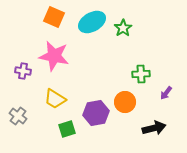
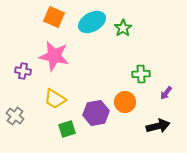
gray cross: moved 3 px left
black arrow: moved 4 px right, 2 px up
